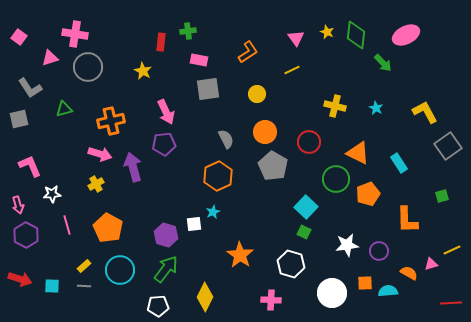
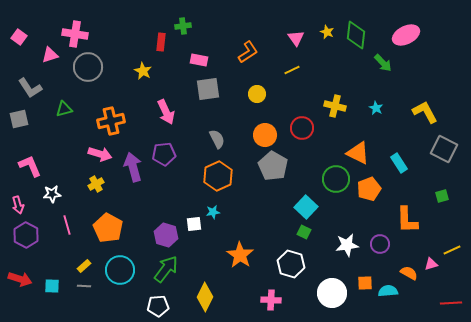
green cross at (188, 31): moved 5 px left, 5 px up
pink triangle at (50, 58): moved 3 px up
orange circle at (265, 132): moved 3 px down
gray semicircle at (226, 139): moved 9 px left
red circle at (309, 142): moved 7 px left, 14 px up
purple pentagon at (164, 144): moved 10 px down
gray square at (448, 146): moved 4 px left, 3 px down; rotated 28 degrees counterclockwise
orange pentagon at (368, 194): moved 1 px right, 5 px up
cyan star at (213, 212): rotated 16 degrees clockwise
purple circle at (379, 251): moved 1 px right, 7 px up
